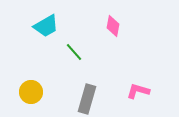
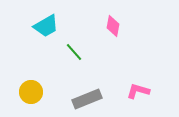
gray rectangle: rotated 52 degrees clockwise
